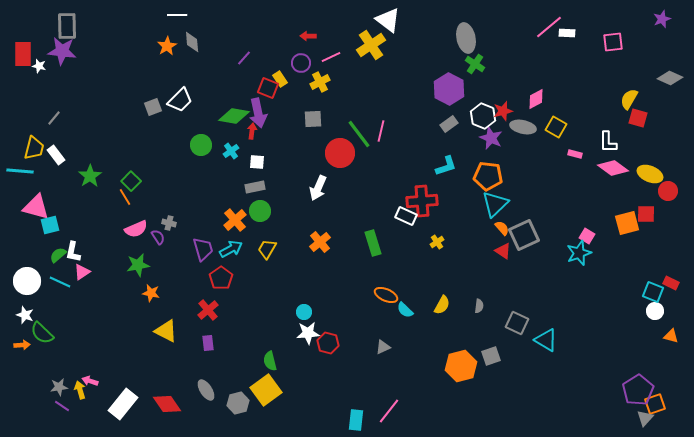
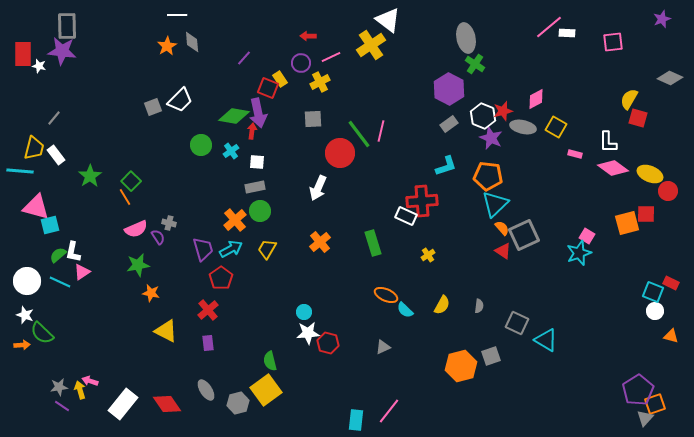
yellow cross at (437, 242): moved 9 px left, 13 px down
